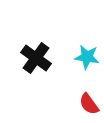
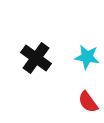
red semicircle: moved 1 px left, 2 px up
